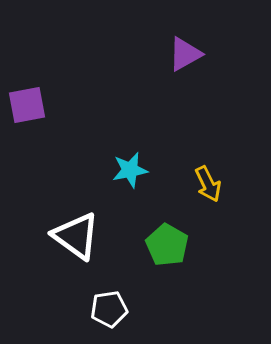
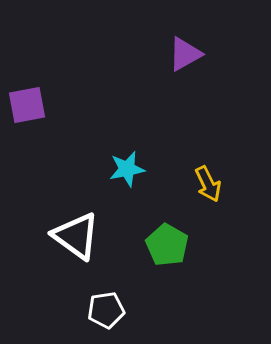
cyan star: moved 3 px left, 1 px up
white pentagon: moved 3 px left, 1 px down
